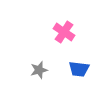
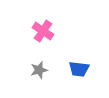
pink cross: moved 21 px left, 1 px up
